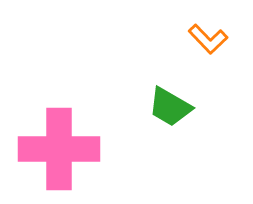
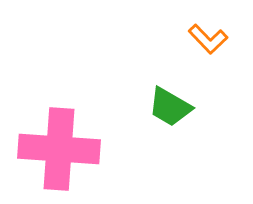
pink cross: rotated 4 degrees clockwise
